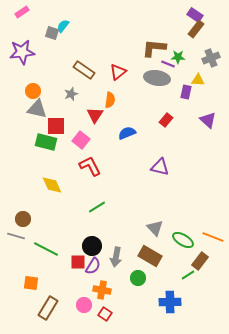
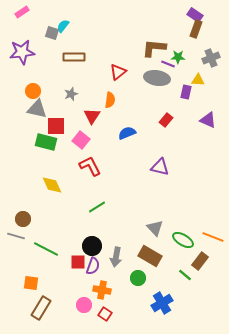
brown rectangle at (196, 29): rotated 18 degrees counterclockwise
brown rectangle at (84, 70): moved 10 px left, 13 px up; rotated 35 degrees counterclockwise
red triangle at (95, 115): moved 3 px left, 1 px down
purple triangle at (208, 120): rotated 18 degrees counterclockwise
purple semicircle at (93, 266): rotated 12 degrees counterclockwise
green line at (188, 275): moved 3 px left; rotated 72 degrees clockwise
blue cross at (170, 302): moved 8 px left, 1 px down; rotated 30 degrees counterclockwise
brown rectangle at (48, 308): moved 7 px left
